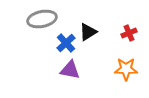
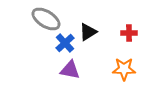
gray ellipse: moved 4 px right; rotated 44 degrees clockwise
red cross: rotated 21 degrees clockwise
blue cross: moved 1 px left
orange star: moved 2 px left
